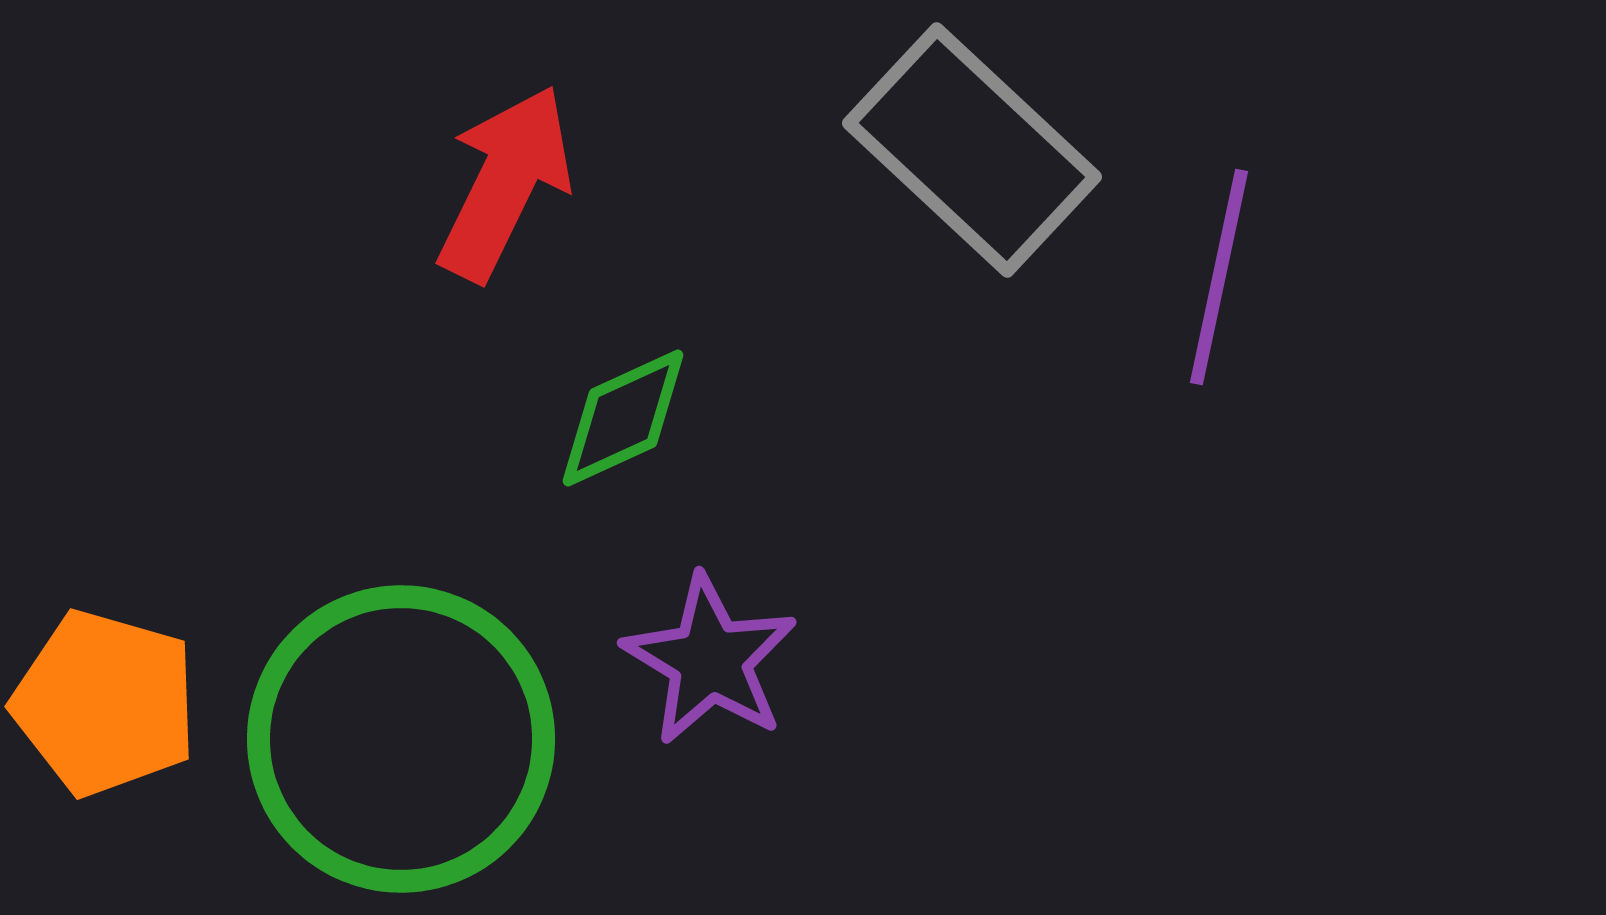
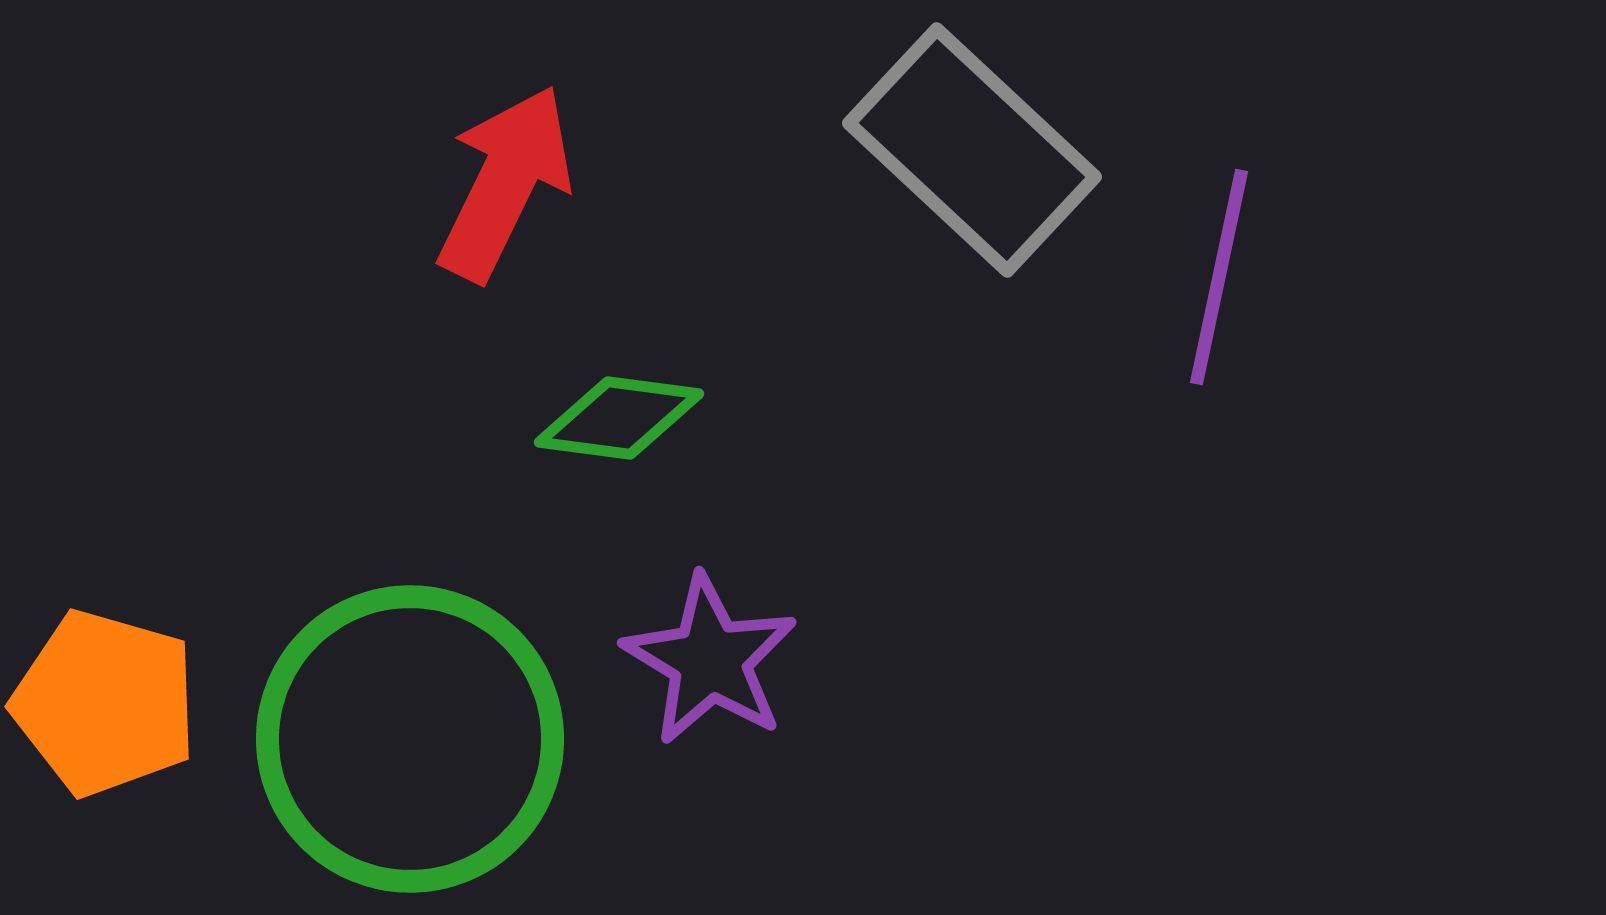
green diamond: moved 4 px left; rotated 32 degrees clockwise
green circle: moved 9 px right
